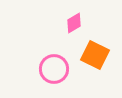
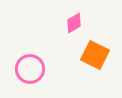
pink circle: moved 24 px left
